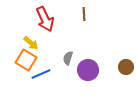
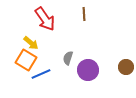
red arrow: rotated 10 degrees counterclockwise
